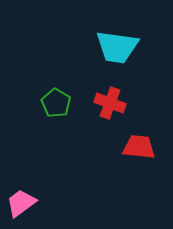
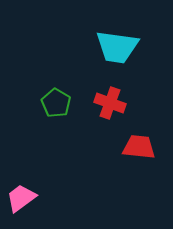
pink trapezoid: moved 5 px up
